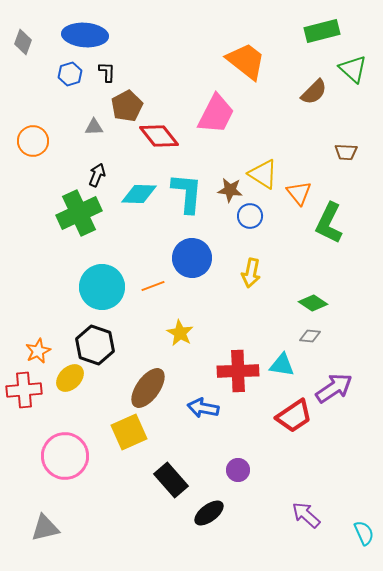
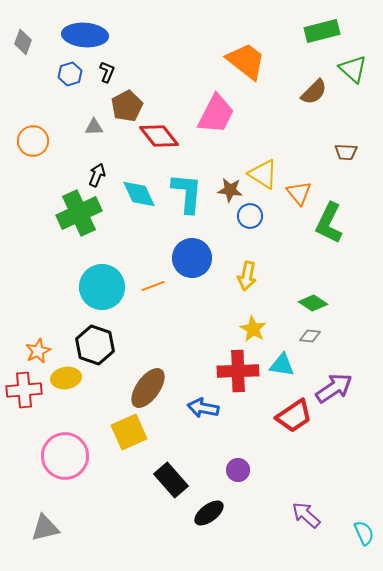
black L-shape at (107, 72): rotated 20 degrees clockwise
cyan diamond at (139, 194): rotated 63 degrees clockwise
yellow arrow at (251, 273): moved 4 px left, 3 px down
yellow star at (180, 333): moved 73 px right, 4 px up
yellow ellipse at (70, 378): moved 4 px left; rotated 36 degrees clockwise
